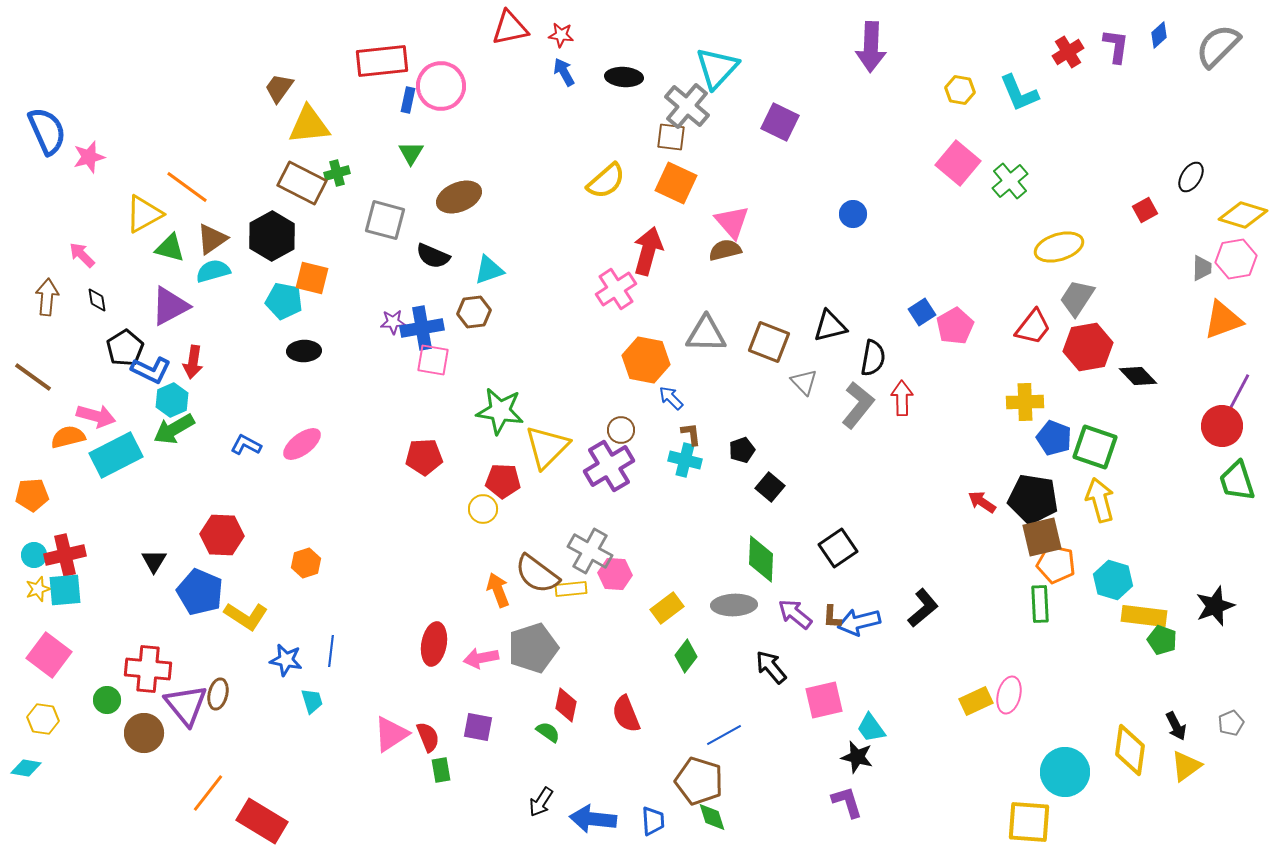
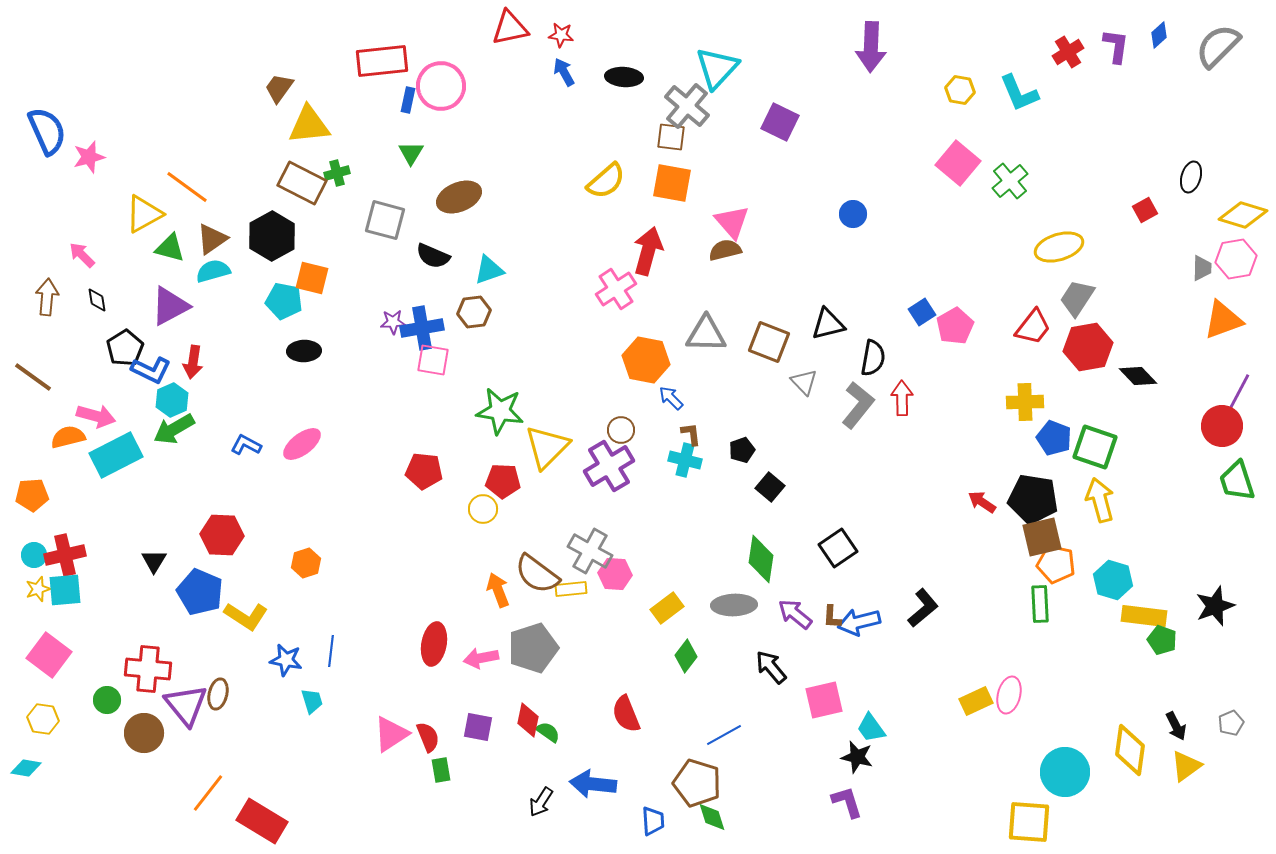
black ellipse at (1191, 177): rotated 16 degrees counterclockwise
orange square at (676, 183): moved 4 px left; rotated 15 degrees counterclockwise
black triangle at (830, 326): moved 2 px left, 2 px up
red pentagon at (424, 457): moved 14 px down; rotated 9 degrees clockwise
green diamond at (761, 559): rotated 6 degrees clockwise
red diamond at (566, 705): moved 38 px left, 15 px down
brown pentagon at (699, 781): moved 2 px left, 2 px down
blue arrow at (593, 819): moved 35 px up
